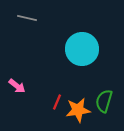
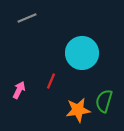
gray line: rotated 36 degrees counterclockwise
cyan circle: moved 4 px down
pink arrow: moved 2 px right, 4 px down; rotated 102 degrees counterclockwise
red line: moved 6 px left, 21 px up
